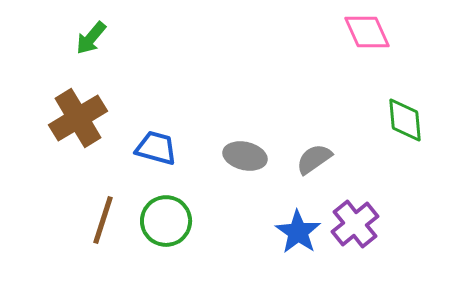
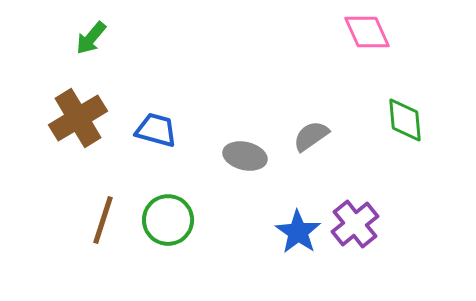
blue trapezoid: moved 18 px up
gray semicircle: moved 3 px left, 23 px up
green circle: moved 2 px right, 1 px up
